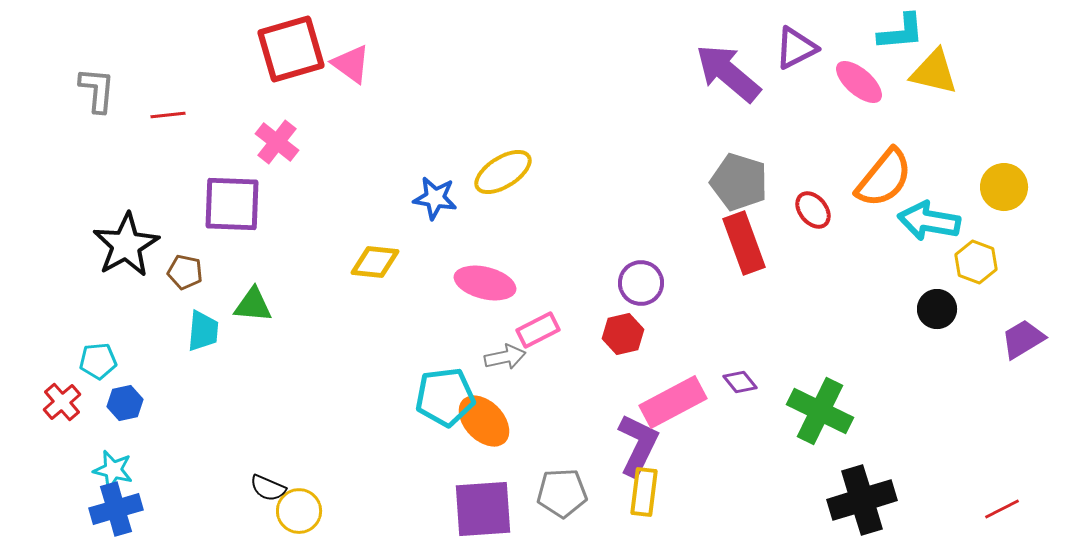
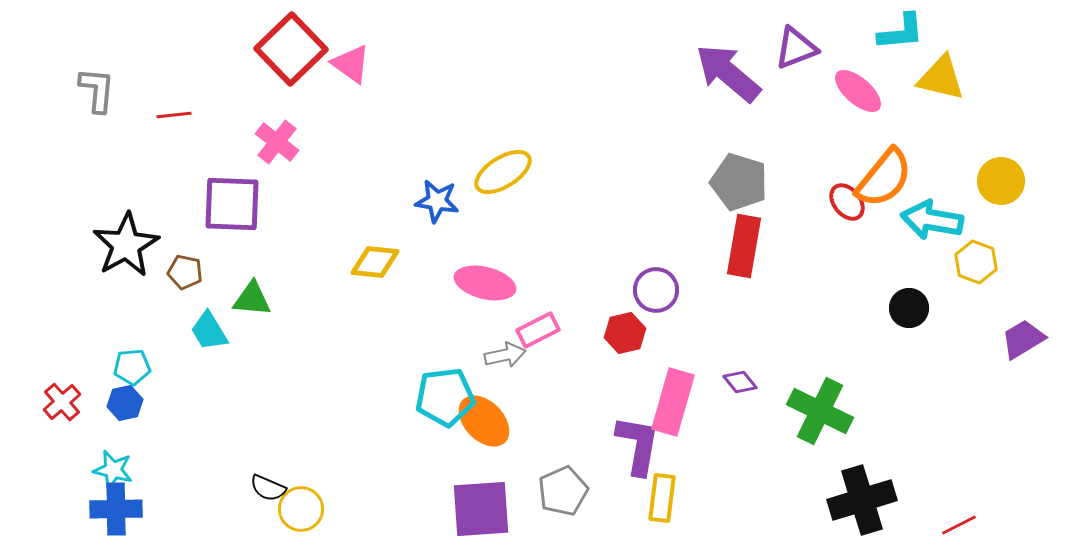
purple triangle at (796, 48): rotated 6 degrees clockwise
red square at (291, 49): rotated 28 degrees counterclockwise
yellow triangle at (934, 72): moved 7 px right, 6 px down
pink ellipse at (859, 82): moved 1 px left, 9 px down
red line at (168, 115): moved 6 px right
yellow circle at (1004, 187): moved 3 px left, 6 px up
blue star at (435, 198): moved 2 px right, 3 px down
red ellipse at (813, 210): moved 34 px right, 8 px up
cyan arrow at (929, 221): moved 3 px right, 1 px up
red rectangle at (744, 243): moved 3 px down; rotated 30 degrees clockwise
purple circle at (641, 283): moved 15 px right, 7 px down
green triangle at (253, 305): moved 1 px left, 6 px up
black circle at (937, 309): moved 28 px left, 1 px up
cyan trapezoid at (203, 331): moved 6 px right; rotated 144 degrees clockwise
red hexagon at (623, 334): moved 2 px right, 1 px up
gray arrow at (505, 357): moved 2 px up
cyan pentagon at (98, 361): moved 34 px right, 6 px down
pink rectangle at (673, 402): rotated 46 degrees counterclockwise
purple L-shape at (638, 445): rotated 16 degrees counterclockwise
yellow rectangle at (644, 492): moved 18 px right, 6 px down
gray pentagon at (562, 493): moved 1 px right, 2 px up; rotated 21 degrees counterclockwise
blue cross at (116, 509): rotated 15 degrees clockwise
purple square at (483, 509): moved 2 px left
red line at (1002, 509): moved 43 px left, 16 px down
yellow circle at (299, 511): moved 2 px right, 2 px up
